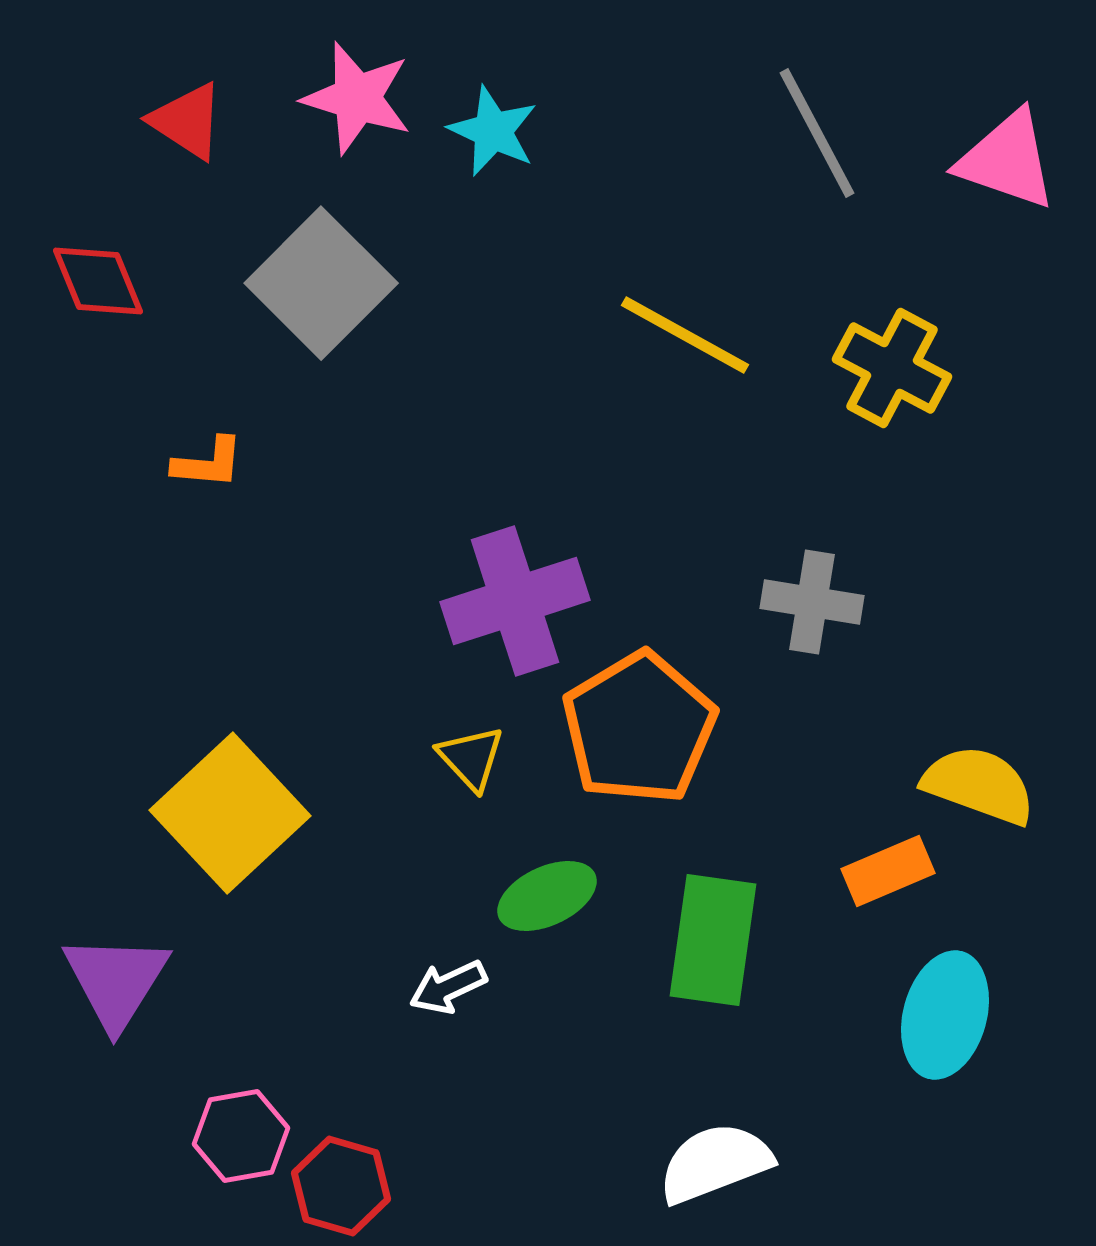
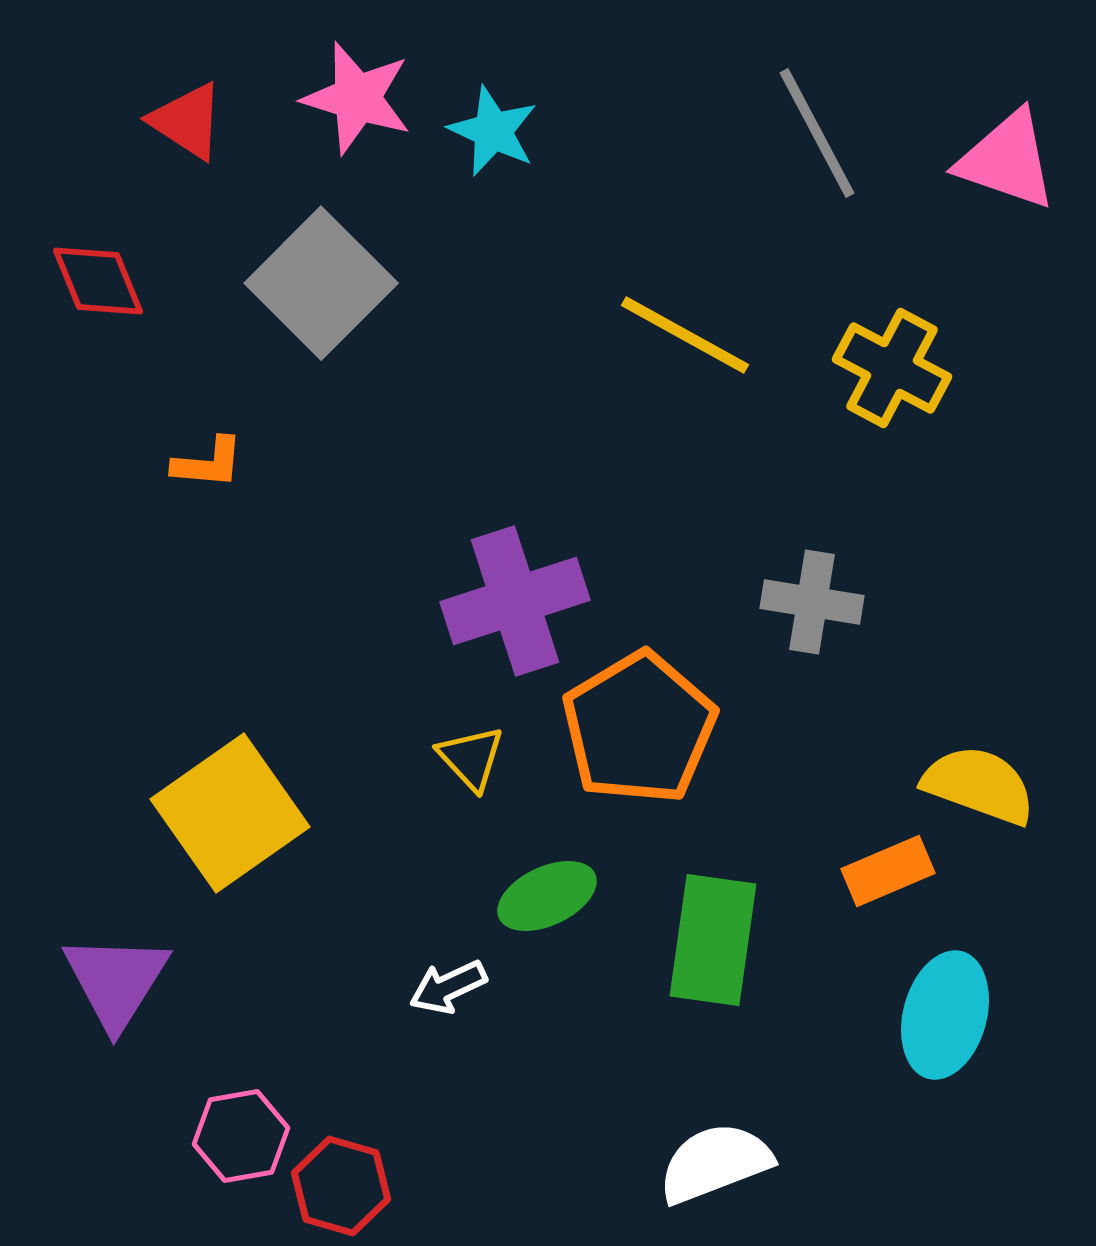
yellow square: rotated 8 degrees clockwise
